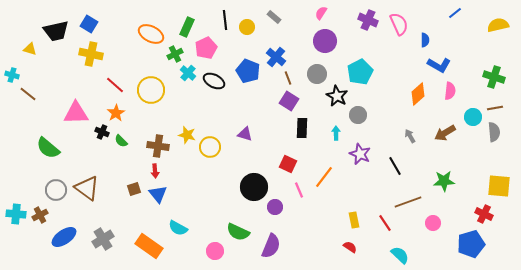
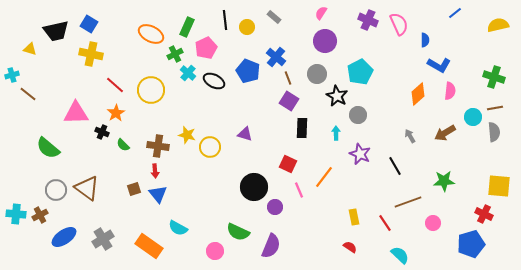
cyan cross at (12, 75): rotated 32 degrees counterclockwise
green semicircle at (121, 141): moved 2 px right, 4 px down
yellow rectangle at (354, 220): moved 3 px up
